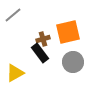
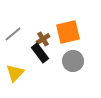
gray line: moved 19 px down
brown cross: rotated 16 degrees counterclockwise
gray circle: moved 1 px up
yellow triangle: rotated 18 degrees counterclockwise
